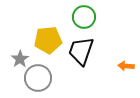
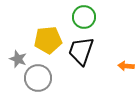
gray star: moved 2 px left; rotated 18 degrees counterclockwise
